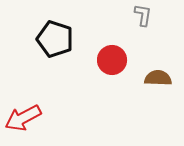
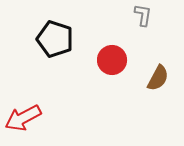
brown semicircle: rotated 116 degrees clockwise
